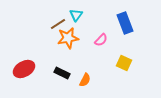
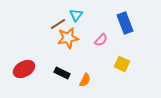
yellow square: moved 2 px left, 1 px down
